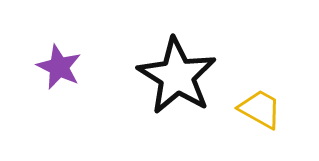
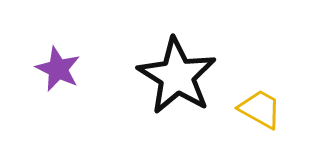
purple star: moved 1 px left, 2 px down
